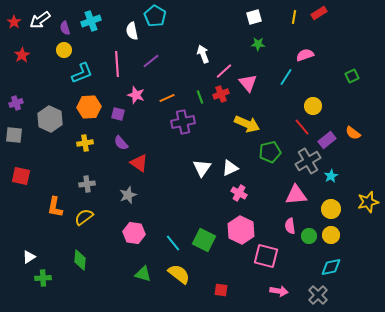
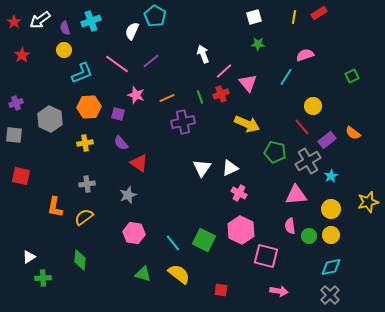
white semicircle at (132, 31): rotated 36 degrees clockwise
pink line at (117, 64): rotated 50 degrees counterclockwise
green pentagon at (270, 152): moved 5 px right; rotated 25 degrees clockwise
gray cross at (318, 295): moved 12 px right
